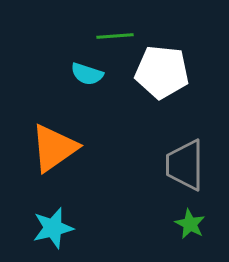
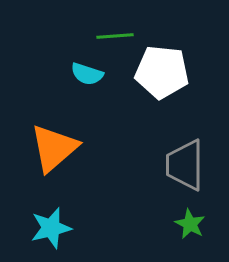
orange triangle: rotated 6 degrees counterclockwise
cyan star: moved 2 px left
